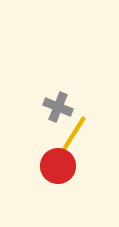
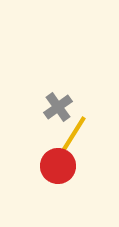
gray cross: rotated 32 degrees clockwise
